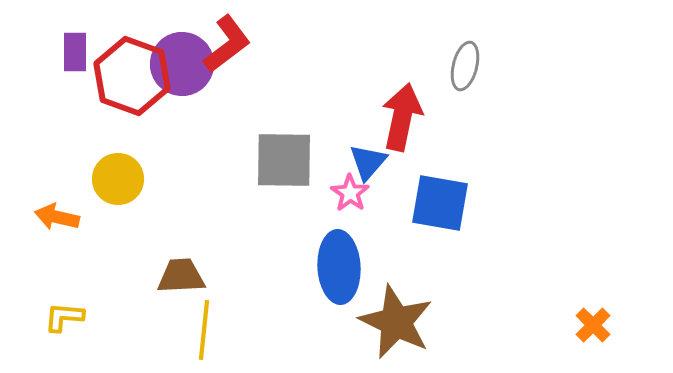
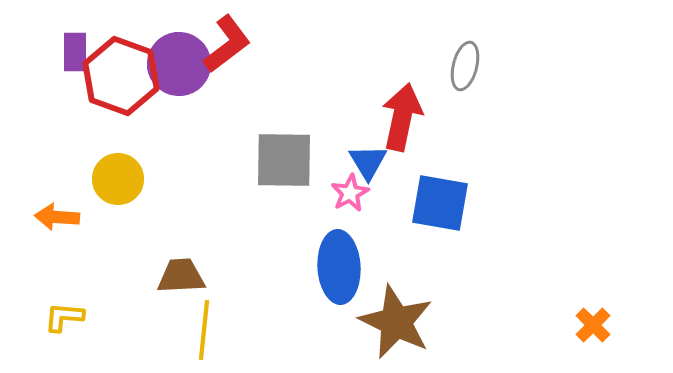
purple circle: moved 3 px left
red hexagon: moved 11 px left
blue triangle: rotated 12 degrees counterclockwise
pink star: rotated 9 degrees clockwise
orange arrow: rotated 9 degrees counterclockwise
